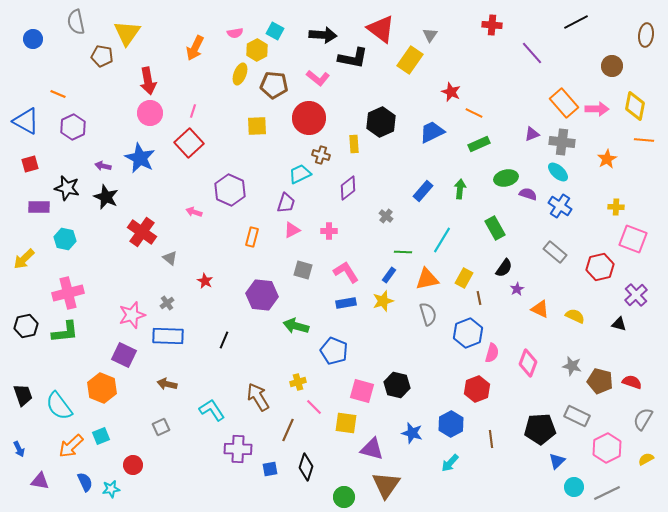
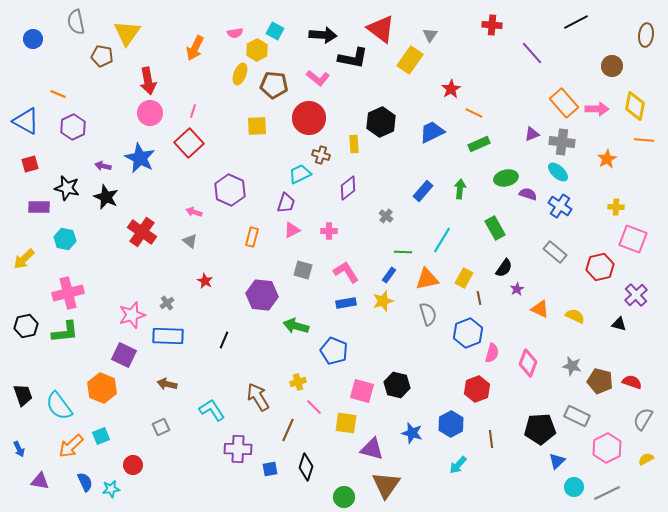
red star at (451, 92): moved 3 px up; rotated 18 degrees clockwise
gray triangle at (170, 258): moved 20 px right, 17 px up
cyan arrow at (450, 463): moved 8 px right, 2 px down
